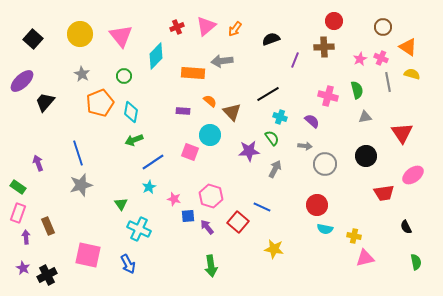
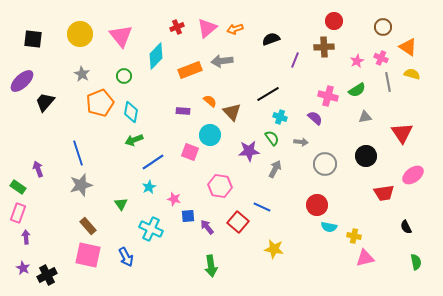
pink triangle at (206, 26): moved 1 px right, 2 px down
orange arrow at (235, 29): rotated 35 degrees clockwise
black square at (33, 39): rotated 36 degrees counterclockwise
pink star at (360, 59): moved 3 px left, 2 px down
orange rectangle at (193, 73): moved 3 px left, 3 px up; rotated 25 degrees counterclockwise
green semicircle at (357, 90): rotated 72 degrees clockwise
purple semicircle at (312, 121): moved 3 px right, 3 px up
gray arrow at (305, 146): moved 4 px left, 4 px up
purple arrow at (38, 163): moved 6 px down
pink hexagon at (211, 196): moved 9 px right, 10 px up; rotated 10 degrees counterclockwise
brown rectangle at (48, 226): moved 40 px right; rotated 18 degrees counterclockwise
cyan cross at (139, 229): moved 12 px right
cyan semicircle at (325, 229): moved 4 px right, 2 px up
blue arrow at (128, 264): moved 2 px left, 7 px up
